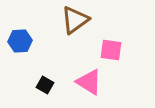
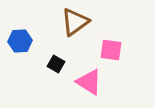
brown triangle: moved 2 px down
black square: moved 11 px right, 21 px up
